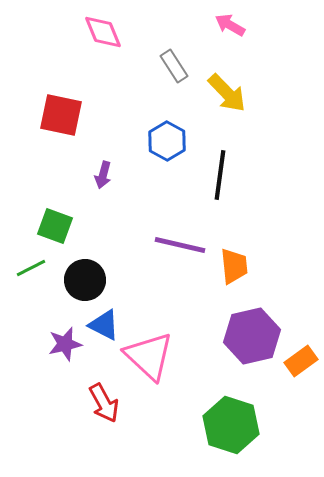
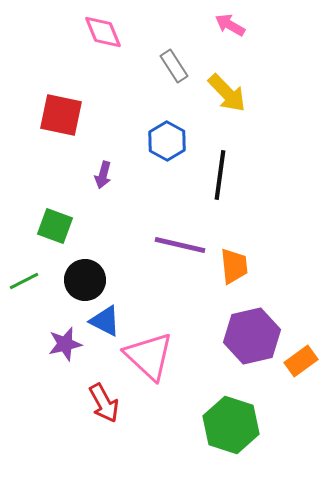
green line: moved 7 px left, 13 px down
blue triangle: moved 1 px right, 4 px up
